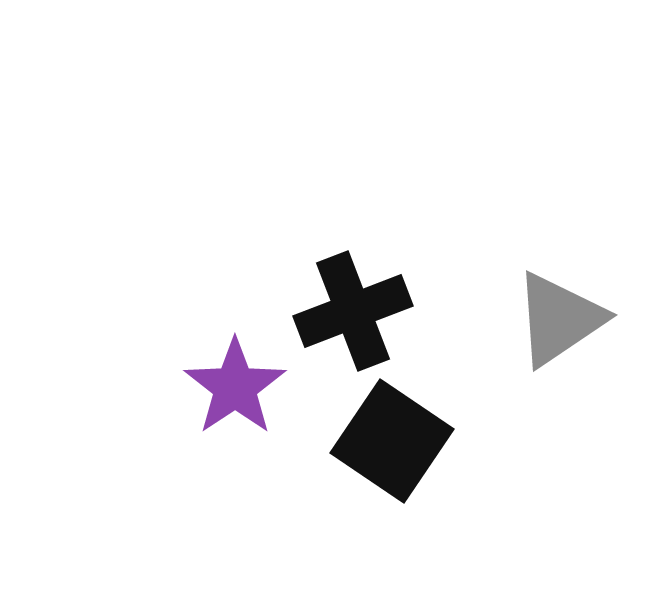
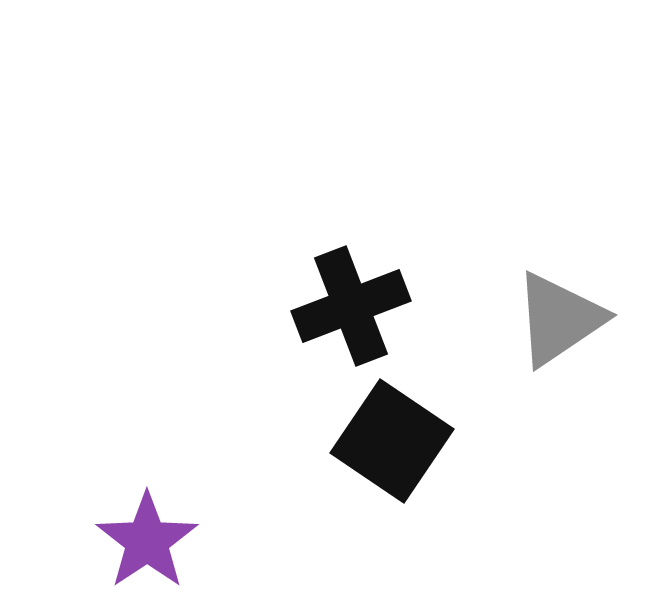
black cross: moved 2 px left, 5 px up
purple star: moved 88 px left, 154 px down
